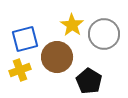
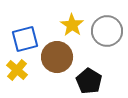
gray circle: moved 3 px right, 3 px up
yellow cross: moved 3 px left; rotated 30 degrees counterclockwise
